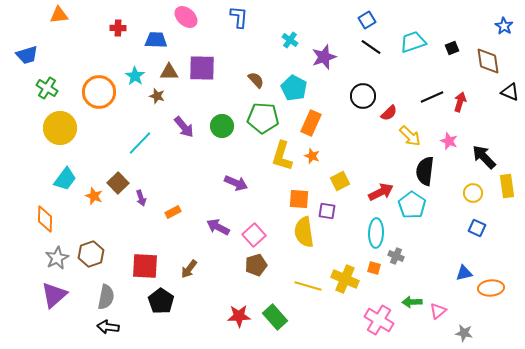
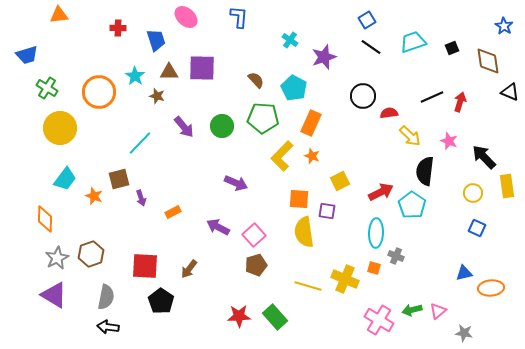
blue trapezoid at (156, 40): rotated 70 degrees clockwise
red semicircle at (389, 113): rotated 144 degrees counterclockwise
yellow L-shape at (282, 156): rotated 28 degrees clockwise
brown square at (118, 183): moved 1 px right, 4 px up; rotated 30 degrees clockwise
purple triangle at (54, 295): rotated 48 degrees counterclockwise
green arrow at (412, 302): moved 8 px down; rotated 12 degrees counterclockwise
